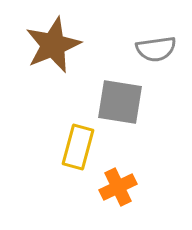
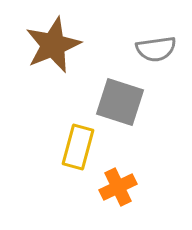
gray square: rotated 9 degrees clockwise
